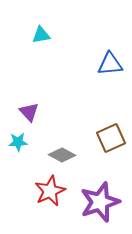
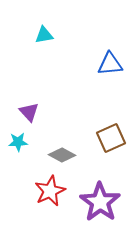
cyan triangle: moved 3 px right
purple star: rotated 18 degrees counterclockwise
